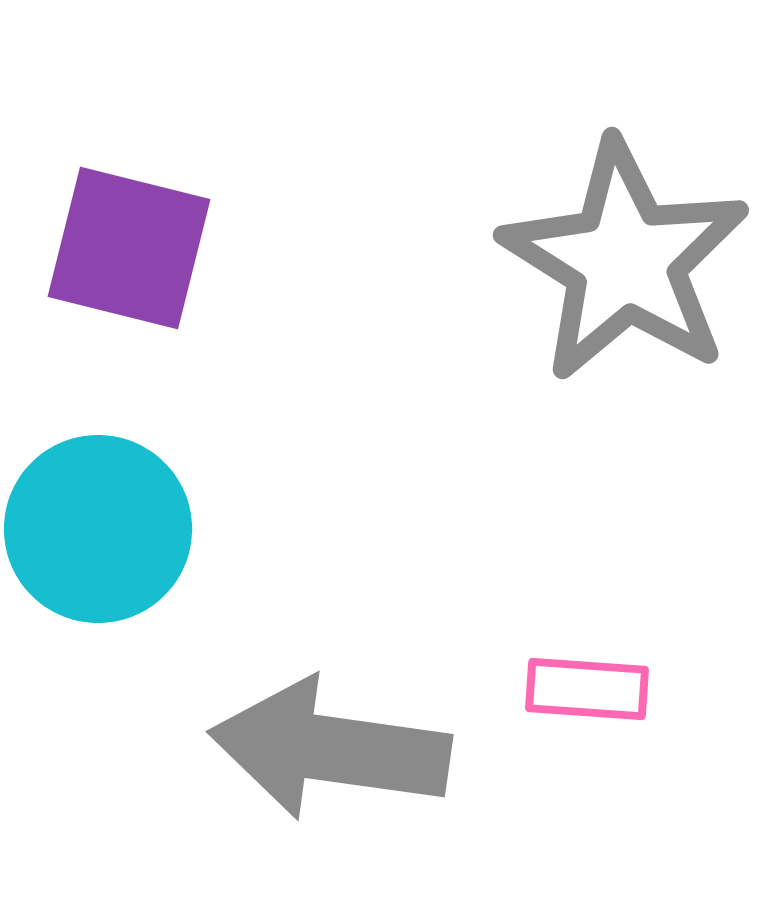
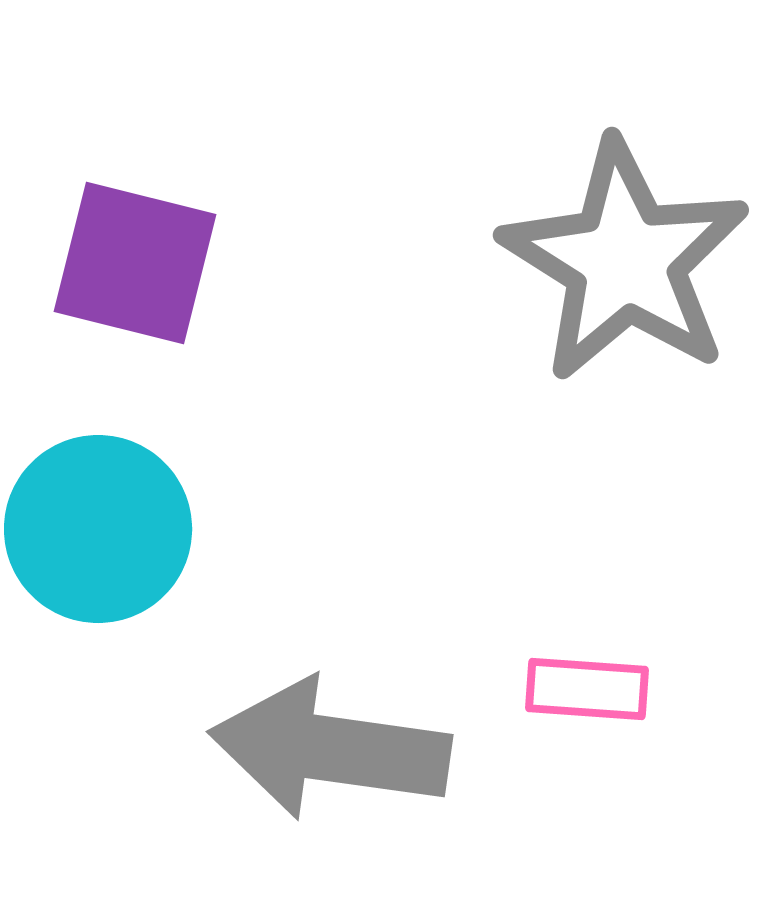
purple square: moved 6 px right, 15 px down
